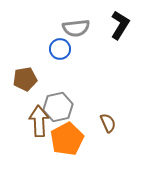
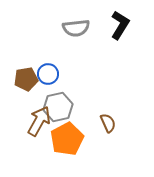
blue circle: moved 12 px left, 25 px down
brown pentagon: moved 1 px right
brown arrow: rotated 32 degrees clockwise
